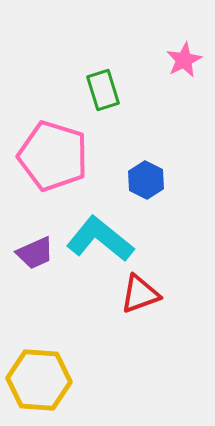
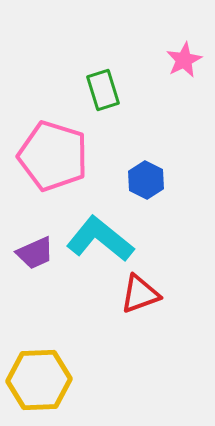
yellow hexagon: rotated 6 degrees counterclockwise
